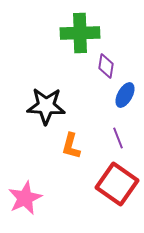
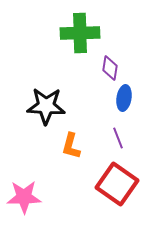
purple diamond: moved 4 px right, 2 px down
blue ellipse: moved 1 px left, 3 px down; rotated 20 degrees counterclockwise
pink star: moved 1 px left, 1 px up; rotated 24 degrees clockwise
